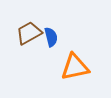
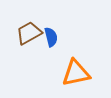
orange triangle: moved 1 px right, 6 px down
